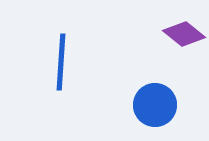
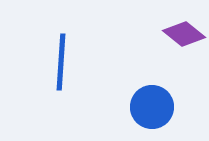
blue circle: moved 3 px left, 2 px down
